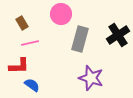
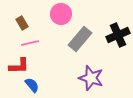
black cross: rotated 10 degrees clockwise
gray rectangle: rotated 25 degrees clockwise
blue semicircle: rotated 14 degrees clockwise
